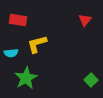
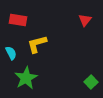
cyan semicircle: rotated 112 degrees counterclockwise
green square: moved 2 px down
